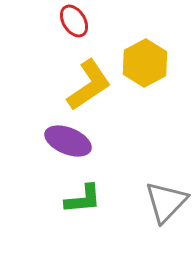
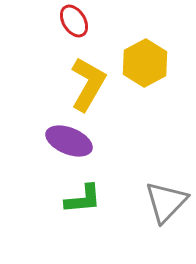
yellow L-shape: moved 1 px left, 1 px up; rotated 26 degrees counterclockwise
purple ellipse: moved 1 px right
